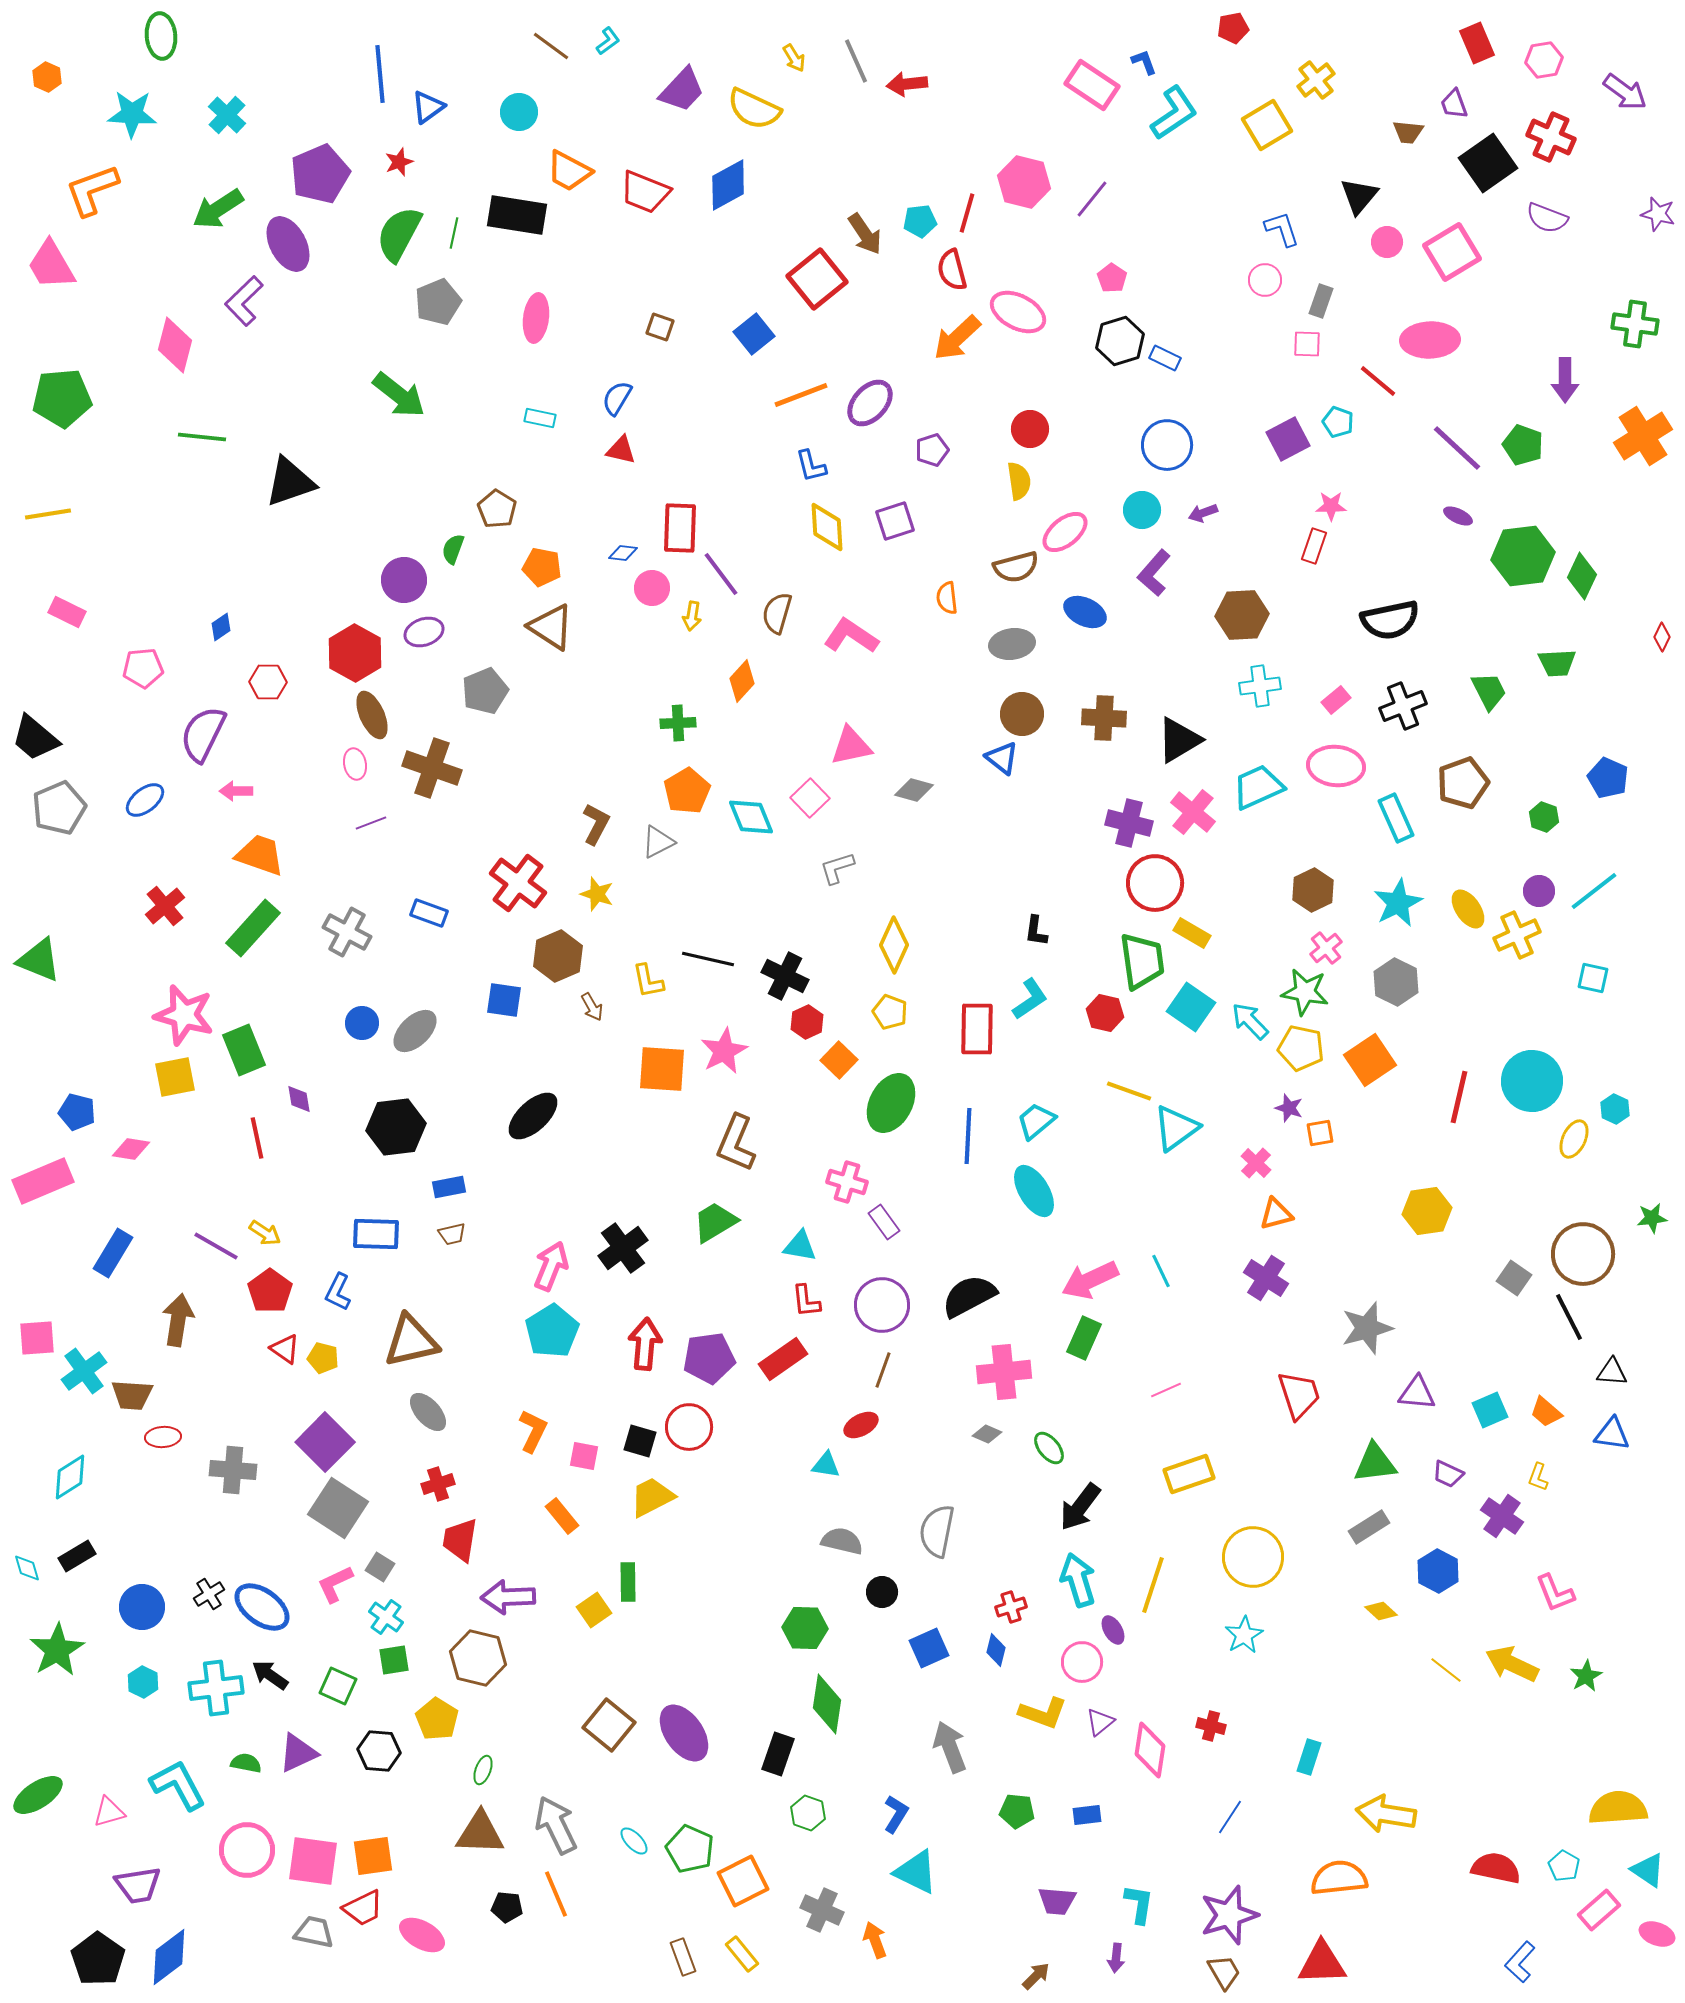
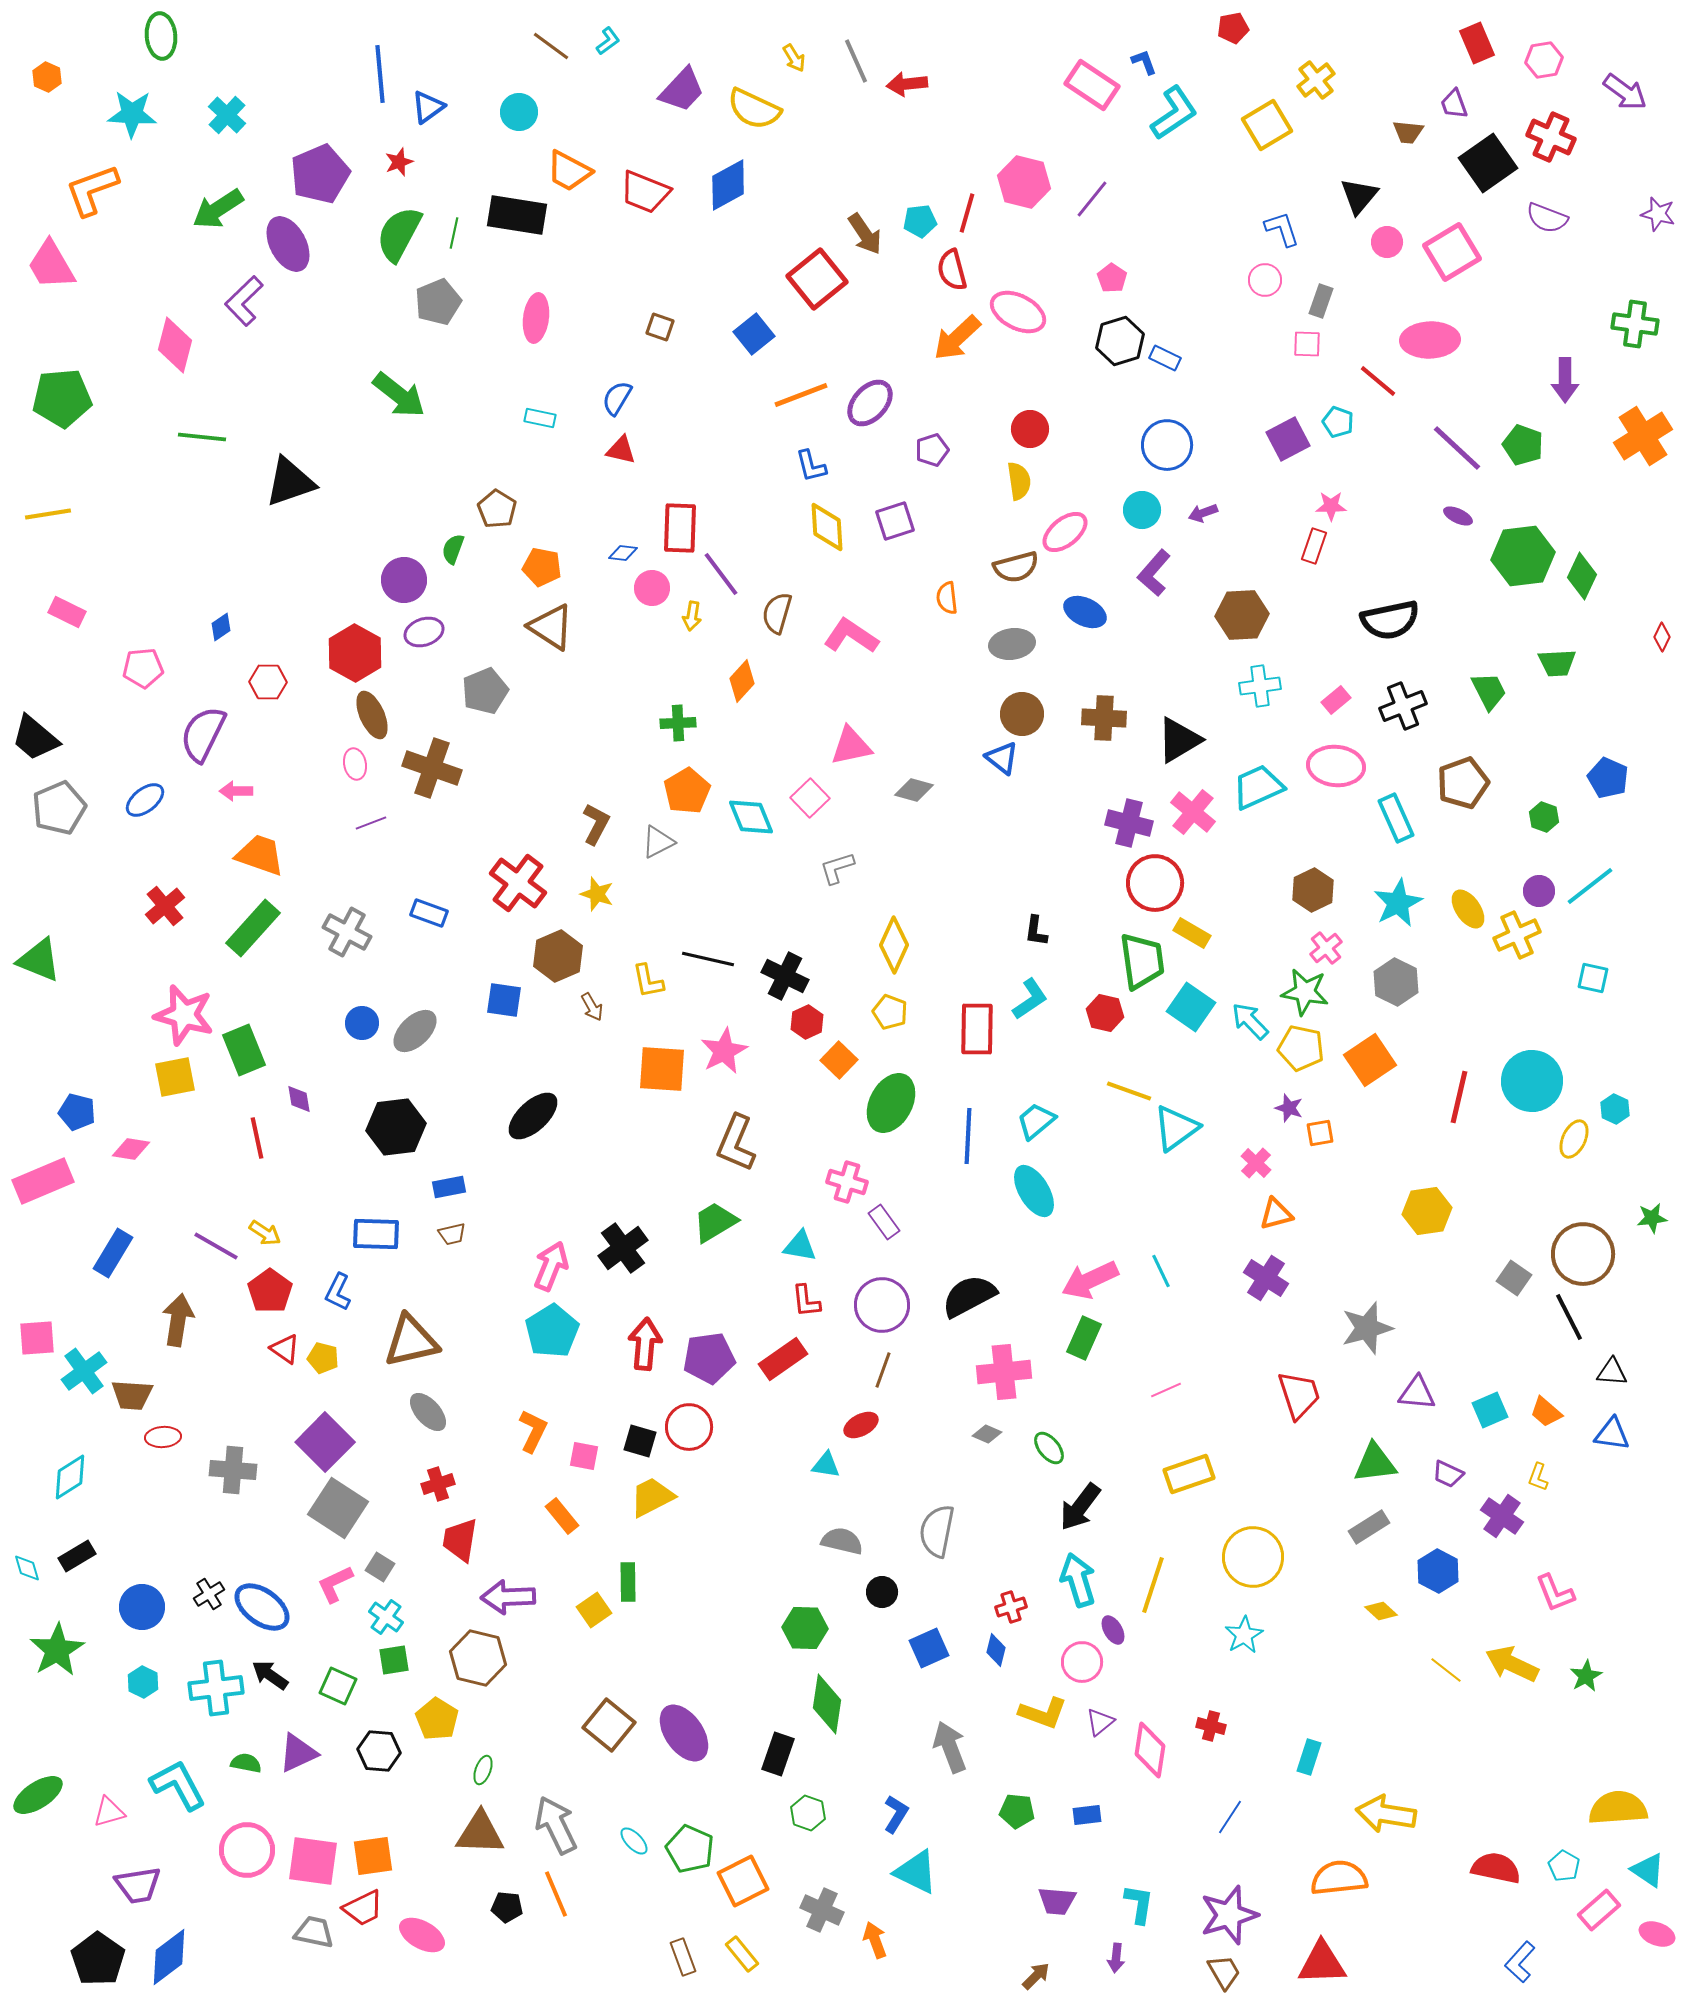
cyan line at (1594, 891): moved 4 px left, 5 px up
